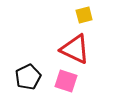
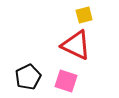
red triangle: moved 1 px right, 4 px up
